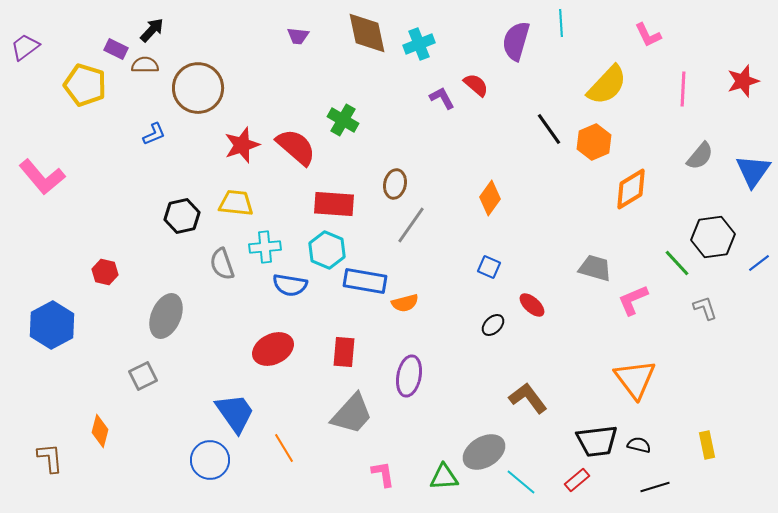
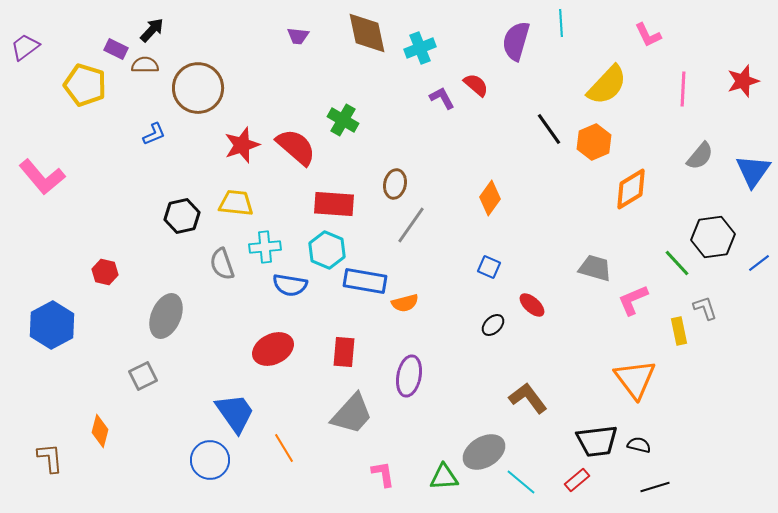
cyan cross at (419, 44): moved 1 px right, 4 px down
yellow rectangle at (707, 445): moved 28 px left, 114 px up
